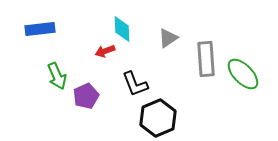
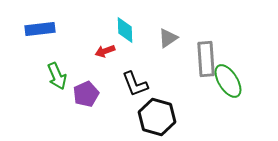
cyan diamond: moved 3 px right, 1 px down
green ellipse: moved 15 px left, 7 px down; rotated 12 degrees clockwise
purple pentagon: moved 2 px up
black hexagon: moved 1 px left, 1 px up; rotated 21 degrees counterclockwise
